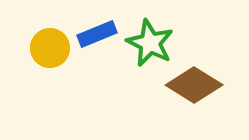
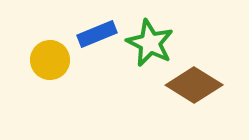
yellow circle: moved 12 px down
